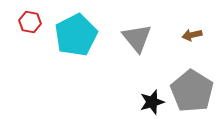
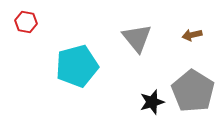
red hexagon: moved 4 px left
cyan pentagon: moved 1 px right, 31 px down; rotated 12 degrees clockwise
gray pentagon: moved 1 px right
